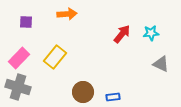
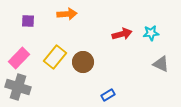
purple square: moved 2 px right, 1 px up
red arrow: rotated 36 degrees clockwise
brown circle: moved 30 px up
blue rectangle: moved 5 px left, 2 px up; rotated 24 degrees counterclockwise
